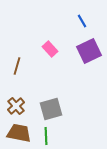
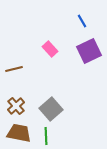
brown line: moved 3 px left, 3 px down; rotated 60 degrees clockwise
gray square: rotated 25 degrees counterclockwise
